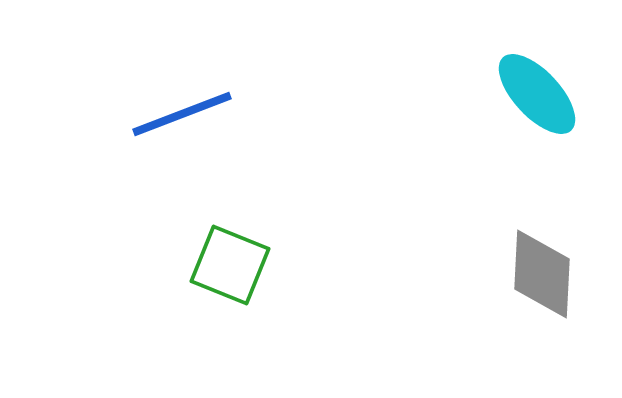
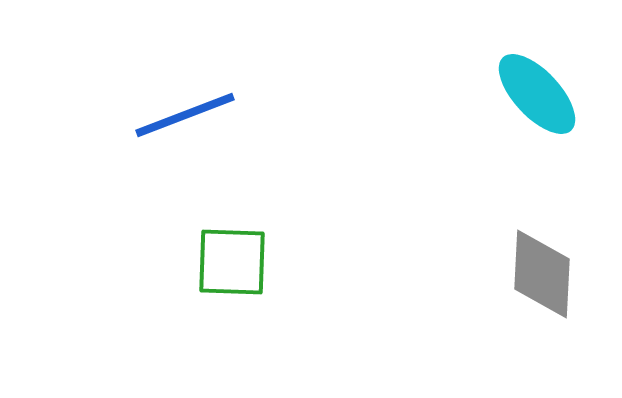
blue line: moved 3 px right, 1 px down
green square: moved 2 px right, 3 px up; rotated 20 degrees counterclockwise
